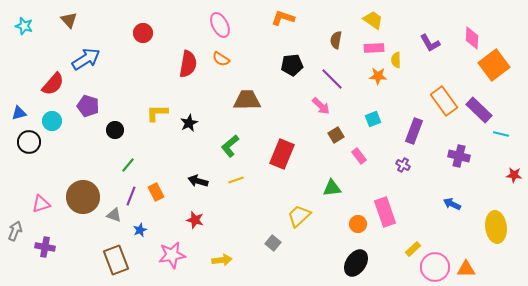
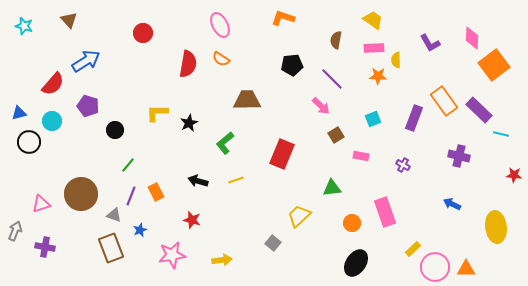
blue arrow at (86, 59): moved 2 px down
purple rectangle at (414, 131): moved 13 px up
green L-shape at (230, 146): moved 5 px left, 3 px up
pink rectangle at (359, 156): moved 2 px right; rotated 42 degrees counterclockwise
brown circle at (83, 197): moved 2 px left, 3 px up
red star at (195, 220): moved 3 px left
orange circle at (358, 224): moved 6 px left, 1 px up
brown rectangle at (116, 260): moved 5 px left, 12 px up
